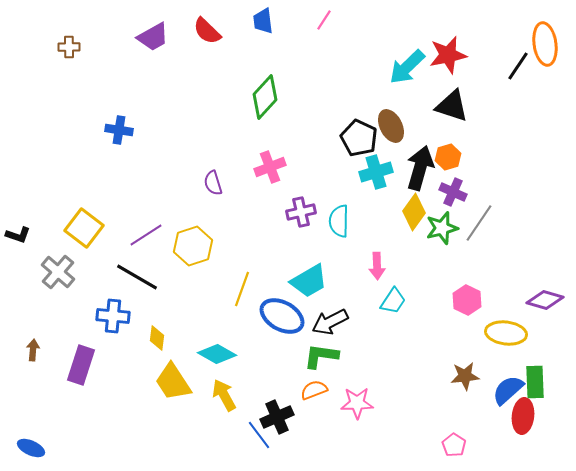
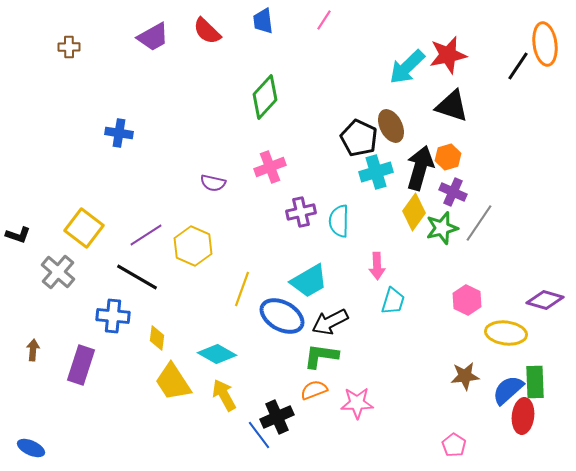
blue cross at (119, 130): moved 3 px down
purple semicircle at (213, 183): rotated 60 degrees counterclockwise
yellow hexagon at (193, 246): rotated 18 degrees counterclockwise
cyan trapezoid at (393, 301): rotated 16 degrees counterclockwise
